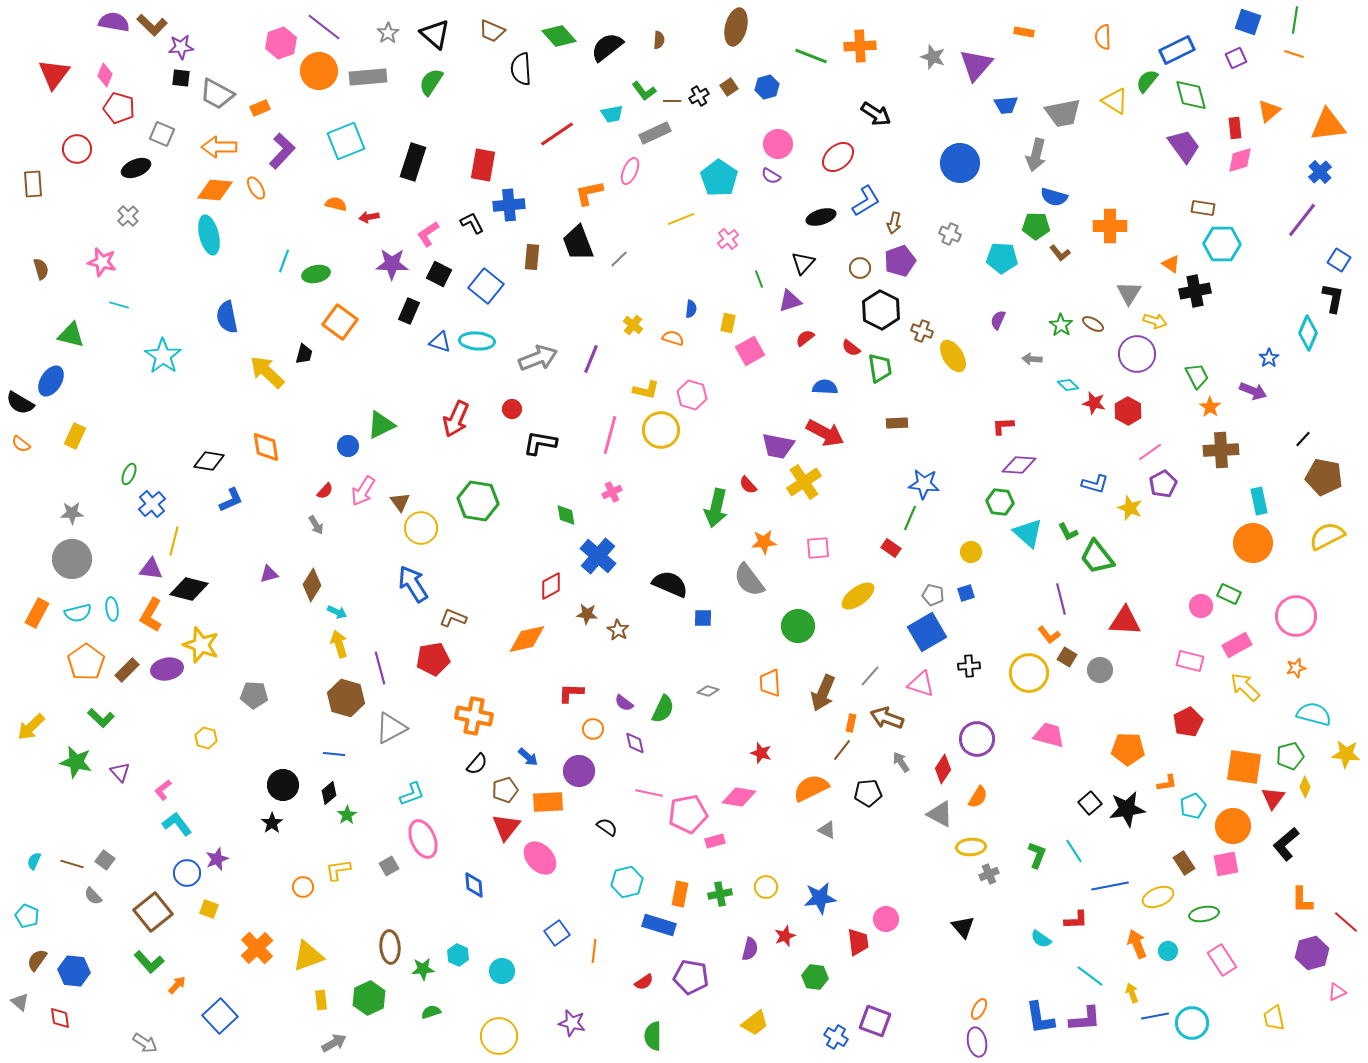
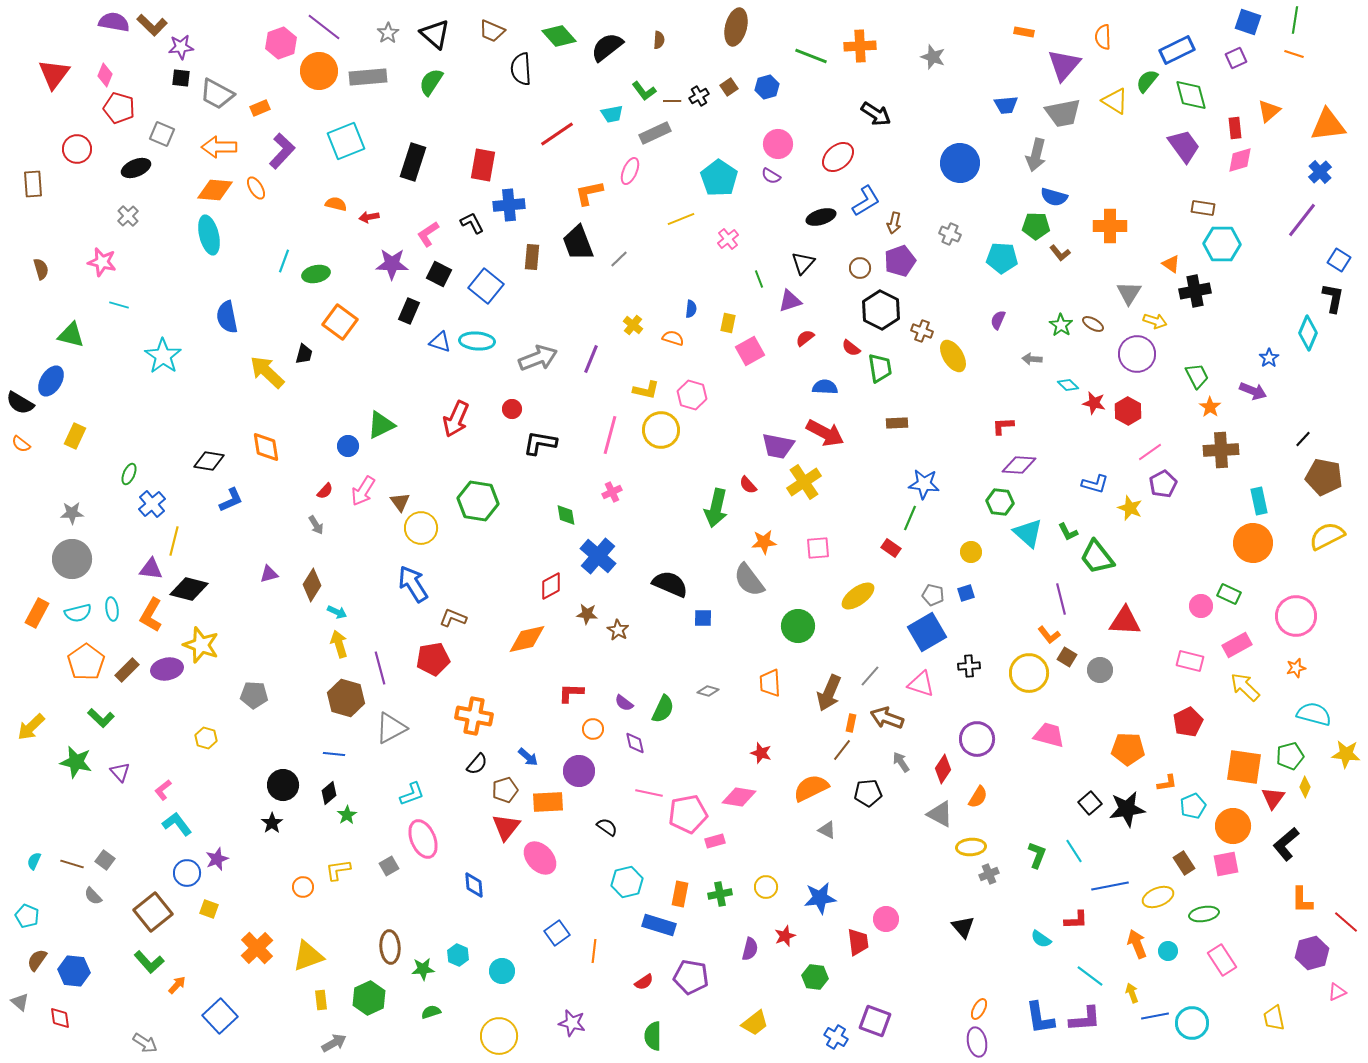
purple triangle at (976, 65): moved 88 px right
brown arrow at (823, 693): moved 6 px right
